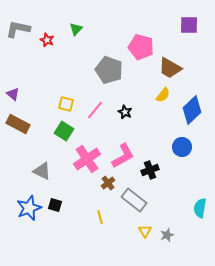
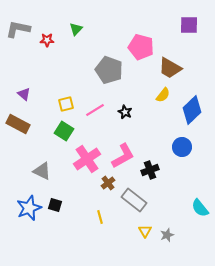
red star: rotated 24 degrees counterclockwise
purple triangle: moved 11 px right
yellow square: rotated 28 degrees counterclockwise
pink line: rotated 18 degrees clockwise
cyan semicircle: rotated 48 degrees counterclockwise
